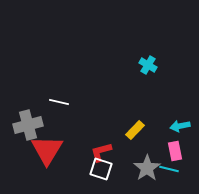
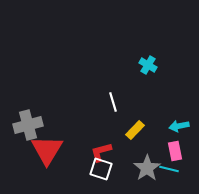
white line: moved 54 px right; rotated 60 degrees clockwise
cyan arrow: moved 1 px left
